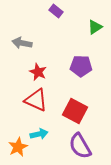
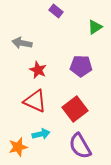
red star: moved 2 px up
red triangle: moved 1 px left, 1 px down
red square: moved 2 px up; rotated 25 degrees clockwise
cyan arrow: moved 2 px right
orange star: rotated 12 degrees clockwise
